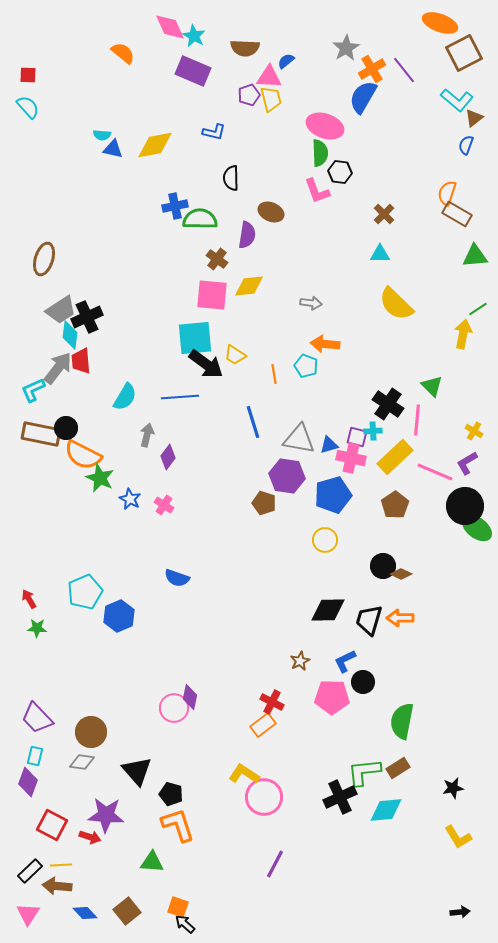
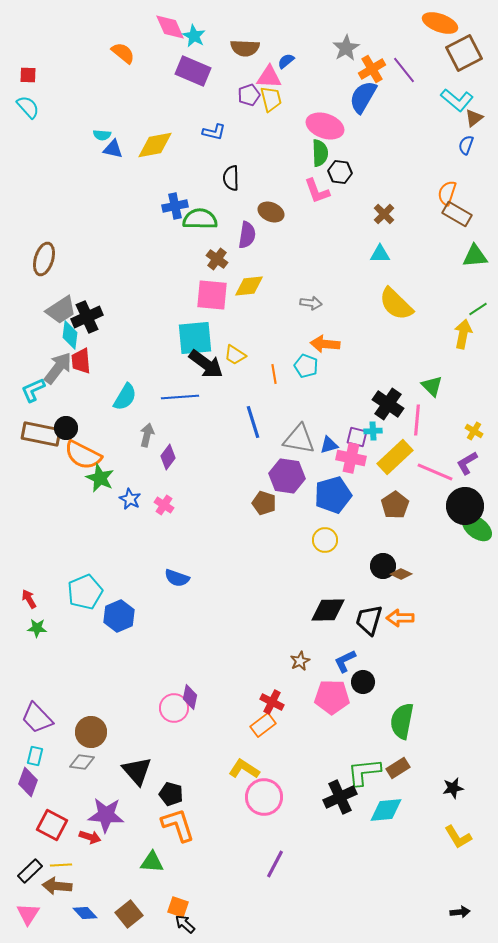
yellow L-shape at (244, 774): moved 5 px up
brown square at (127, 911): moved 2 px right, 3 px down
